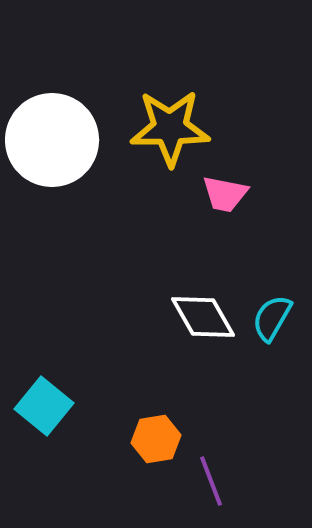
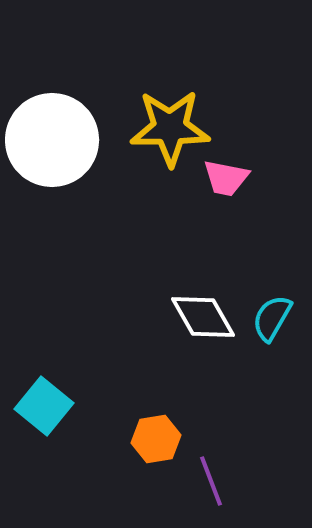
pink trapezoid: moved 1 px right, 16 px up
